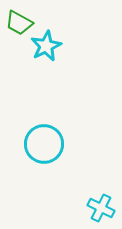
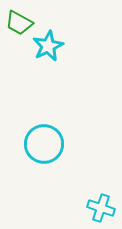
cyan star: moved 2 px right
cyan cross: rotated 8 degrees counterclockwise
